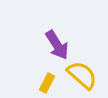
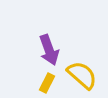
purple arrow: moved 8 px left, 5 px down; rotated 12 degrees clockwise
